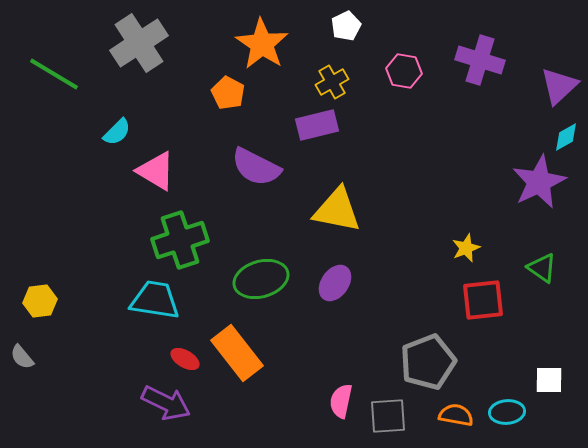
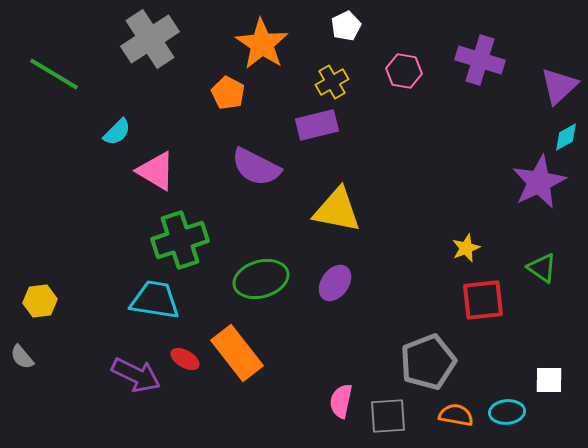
gray cross: moved 11 px right, 4 px up
purple arrow: moved 30 px left, 28 px up
